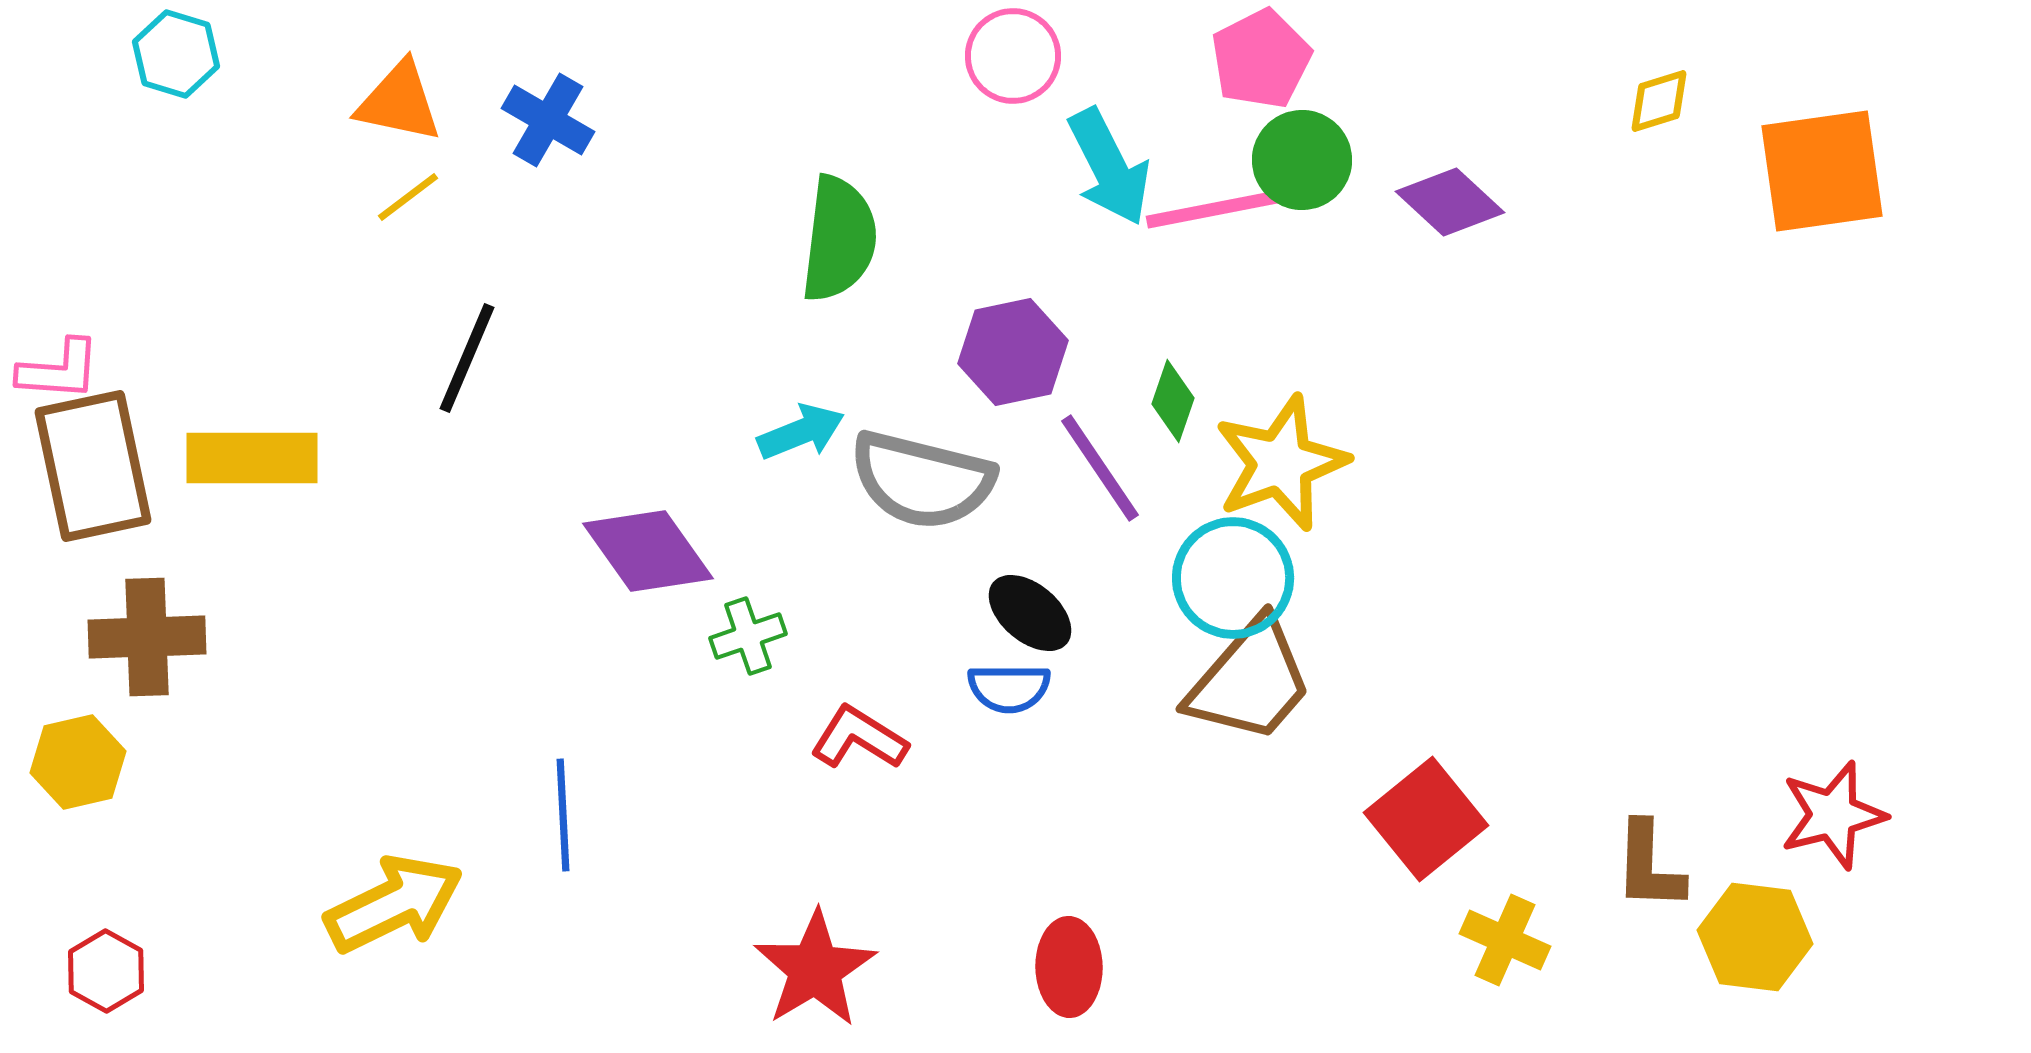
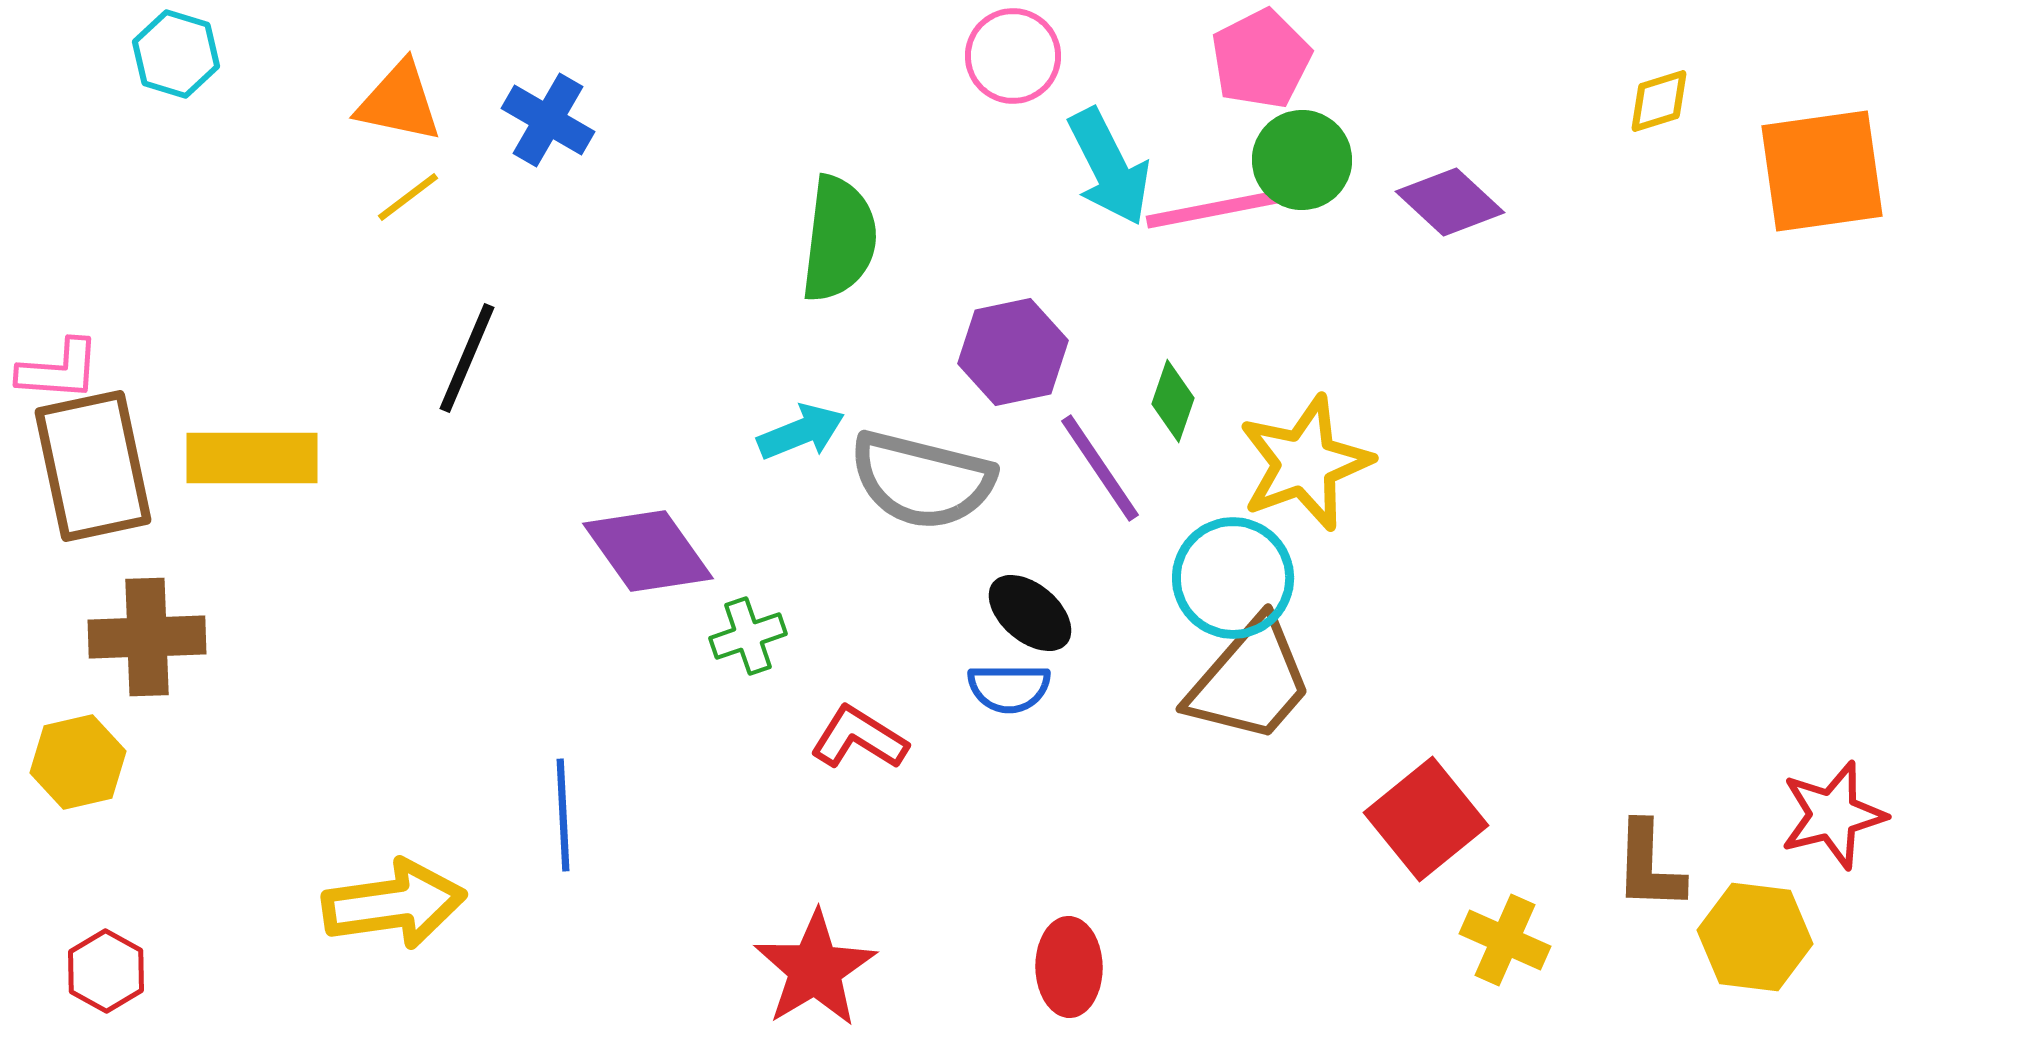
yellow star at (1281, 463): moved 24 px right
yellow arrow at (394, 904): rotated 18 degrees clockwise
